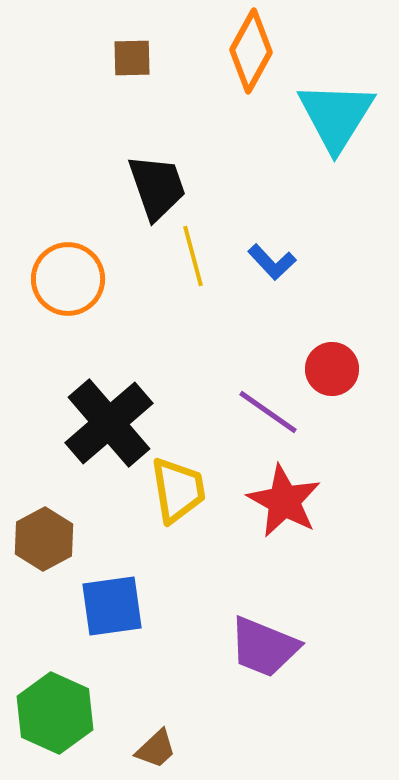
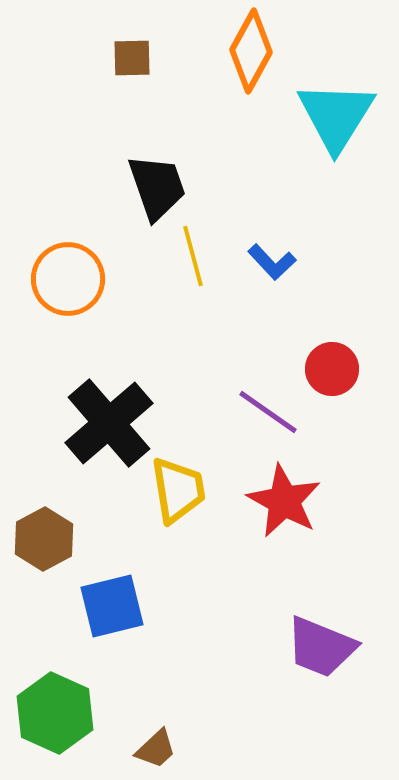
blue square: rotated 6 degrees counterclockwise
purple trapezoid: moved 57 px right
